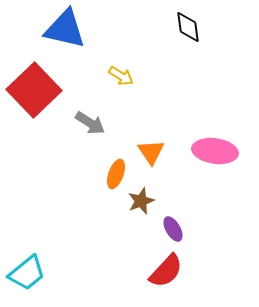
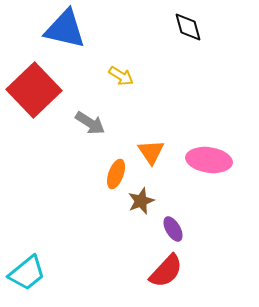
black diamond: rotated 8 degrees counterclockwise
pink ellipse: moved 6 px left, 9 px down
